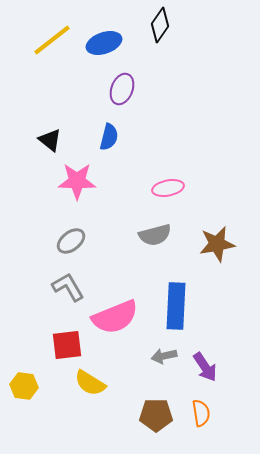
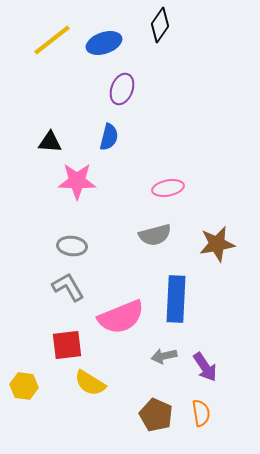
black triangle: moved 2 px down; rotated 35 degrees counterclockwise
gray ellipse: moved 1 px right, 5 px down; rotated 44 degrees clockwise
blue rectangle: moved 7 px up
pink semicircle: moved 6 px right
brown pentagon: rotated 24 degrees clockwise
